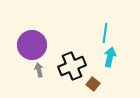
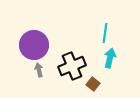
purple circle: moved 2 px right
cyan arrow: moved 1 px down
